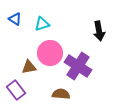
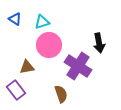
cyan triangle: moved 2 px up
black arrow: moved 12 px down
pink circle: moved 1 px left, 8 px up
brown triangle: moved 2 px left
brown semicircle: rotated 66 degrees clockwise
